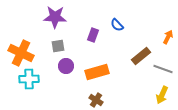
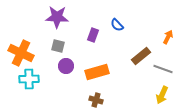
purple star: moved 2 px right
gray square: rotated 24 degrees clockwise
brown cross: rotated 16 degrees counterclockwise
